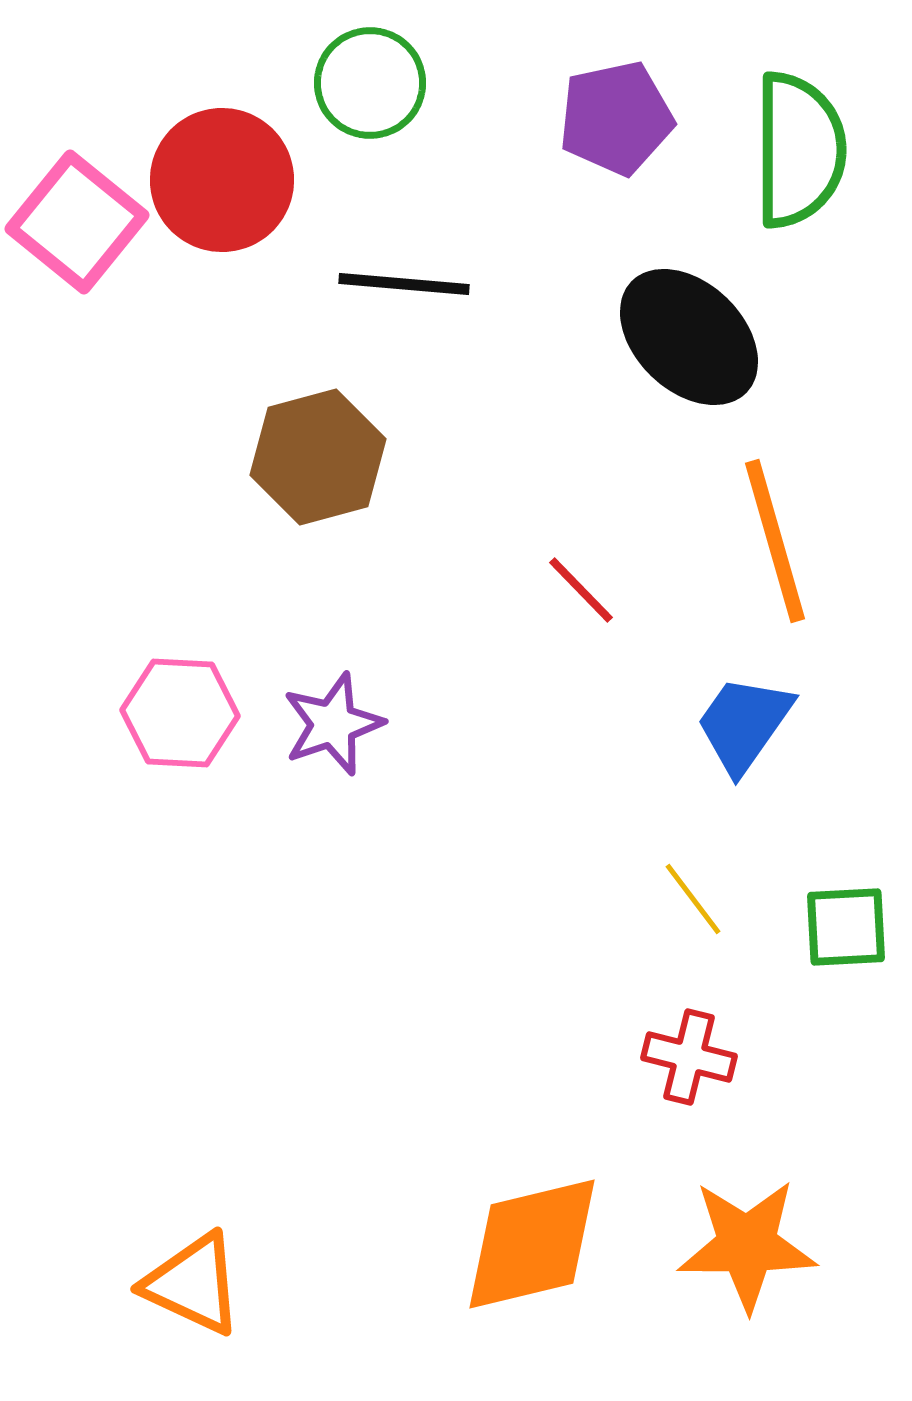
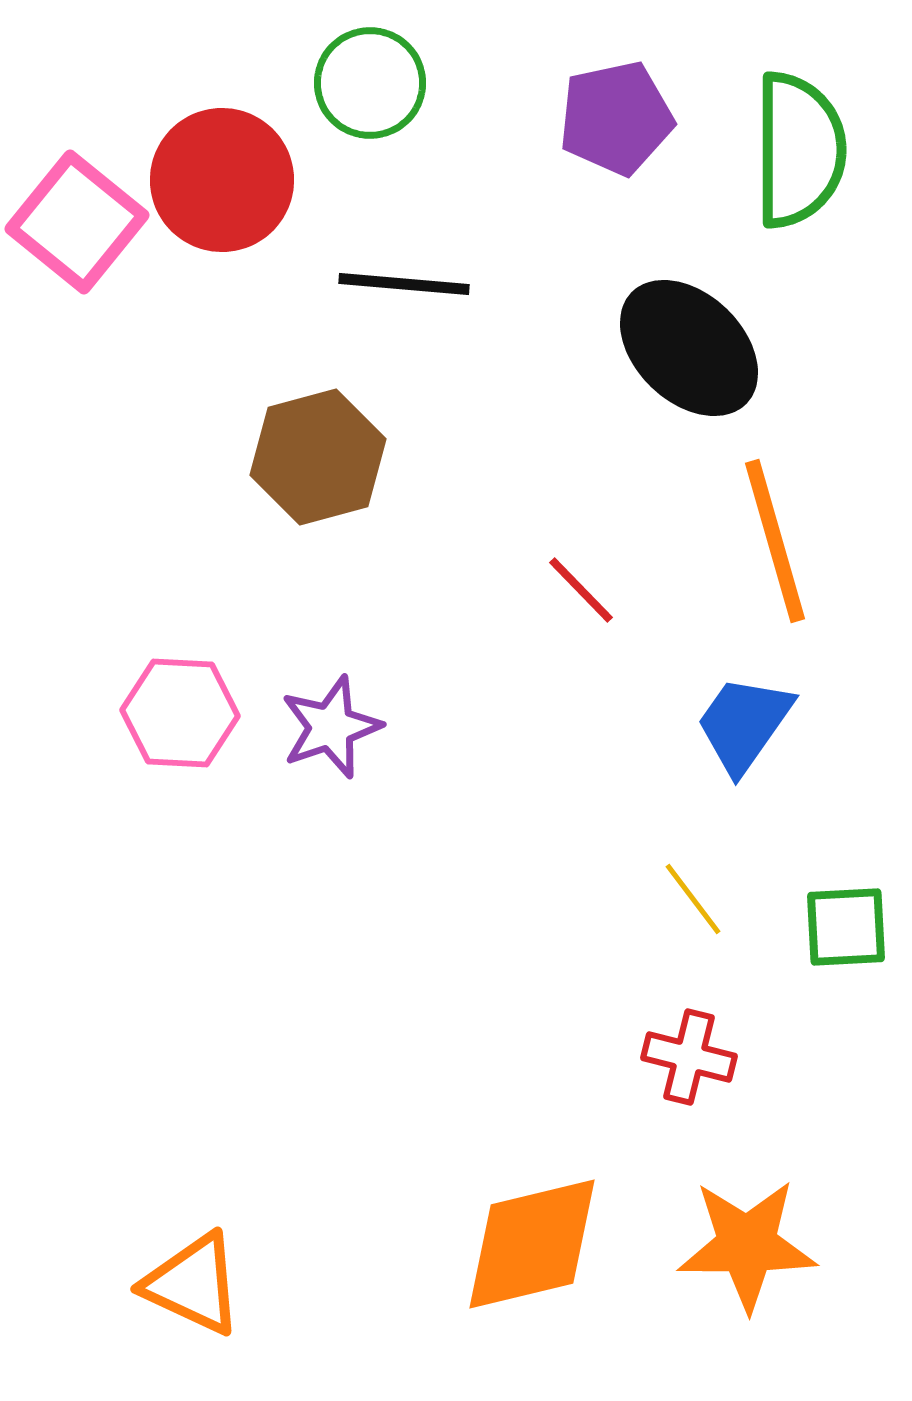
black ellipse: moved 11 px down
purple star: moved 2 px left, 3 px down
